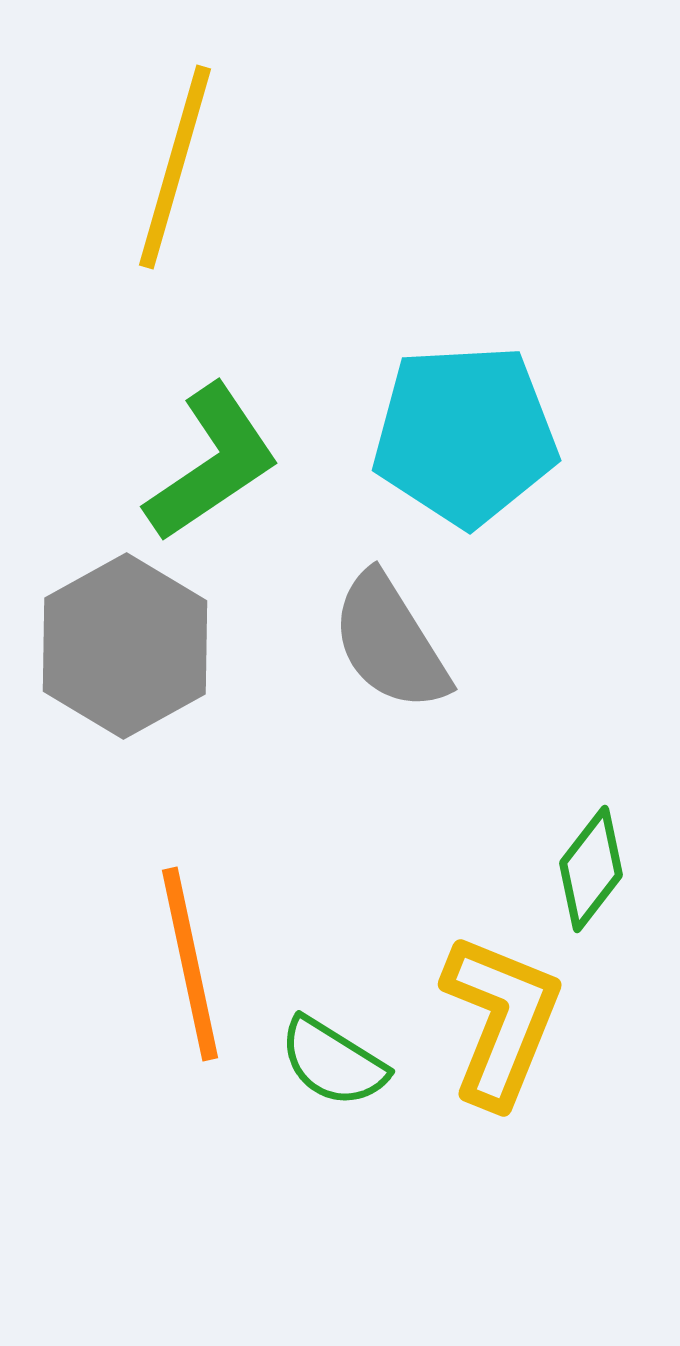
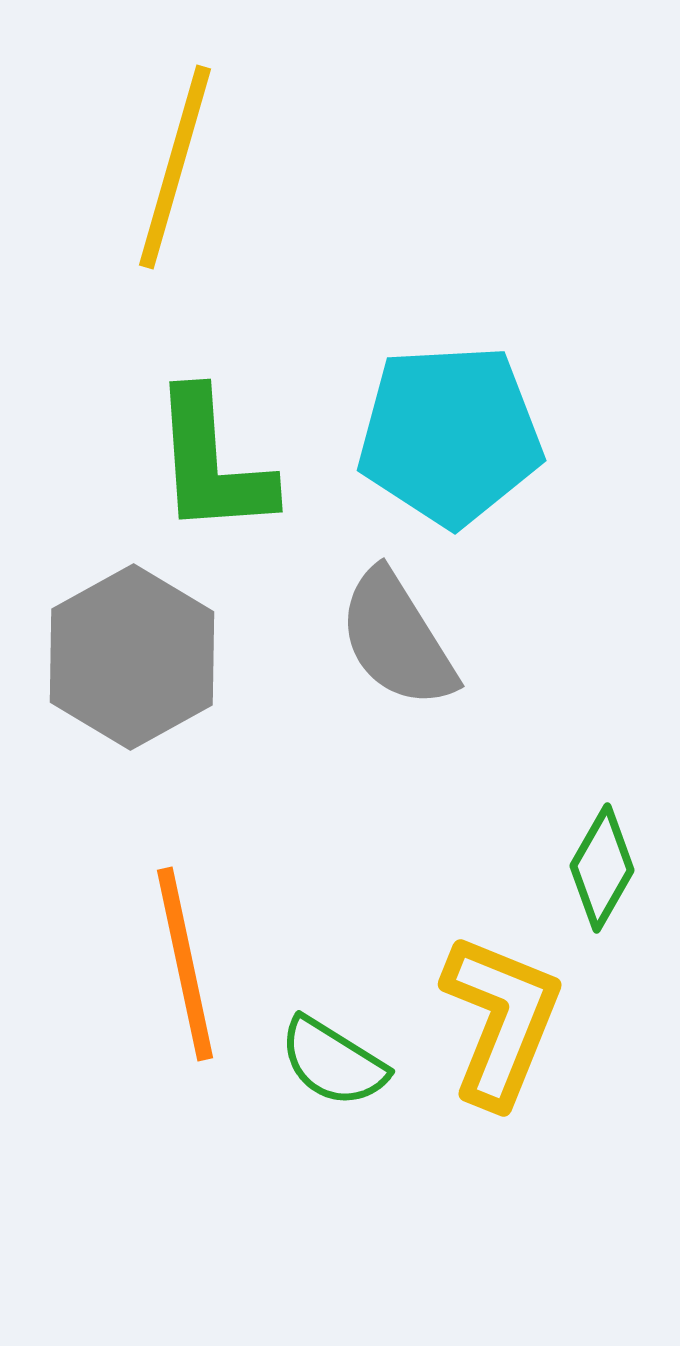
cyan pentagon: moved 15 px left
green L-shape: rotated 120 degrees clockwise
gray semicircle: moved 7 px right, 3 px up
gray hexagon: moved 7 px right, 11 px down
green diamond: moved 11 px right, 1 px up; rotated 8 degrees counterclockwise
orange line: moved 5 px left
